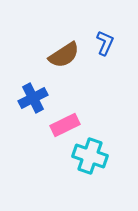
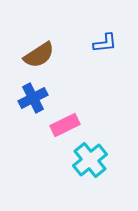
blue L-shape: rotated 60 degrees clockwise
brown semicircle: moved 25 px left
cyan cross: moved 4 px down; rotated 32 degrees clockwise
